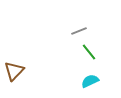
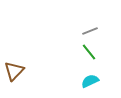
gray line: moved 11 px right
